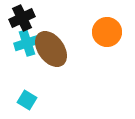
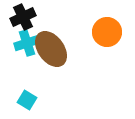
black cross: moved 1 px right, 1 px up
